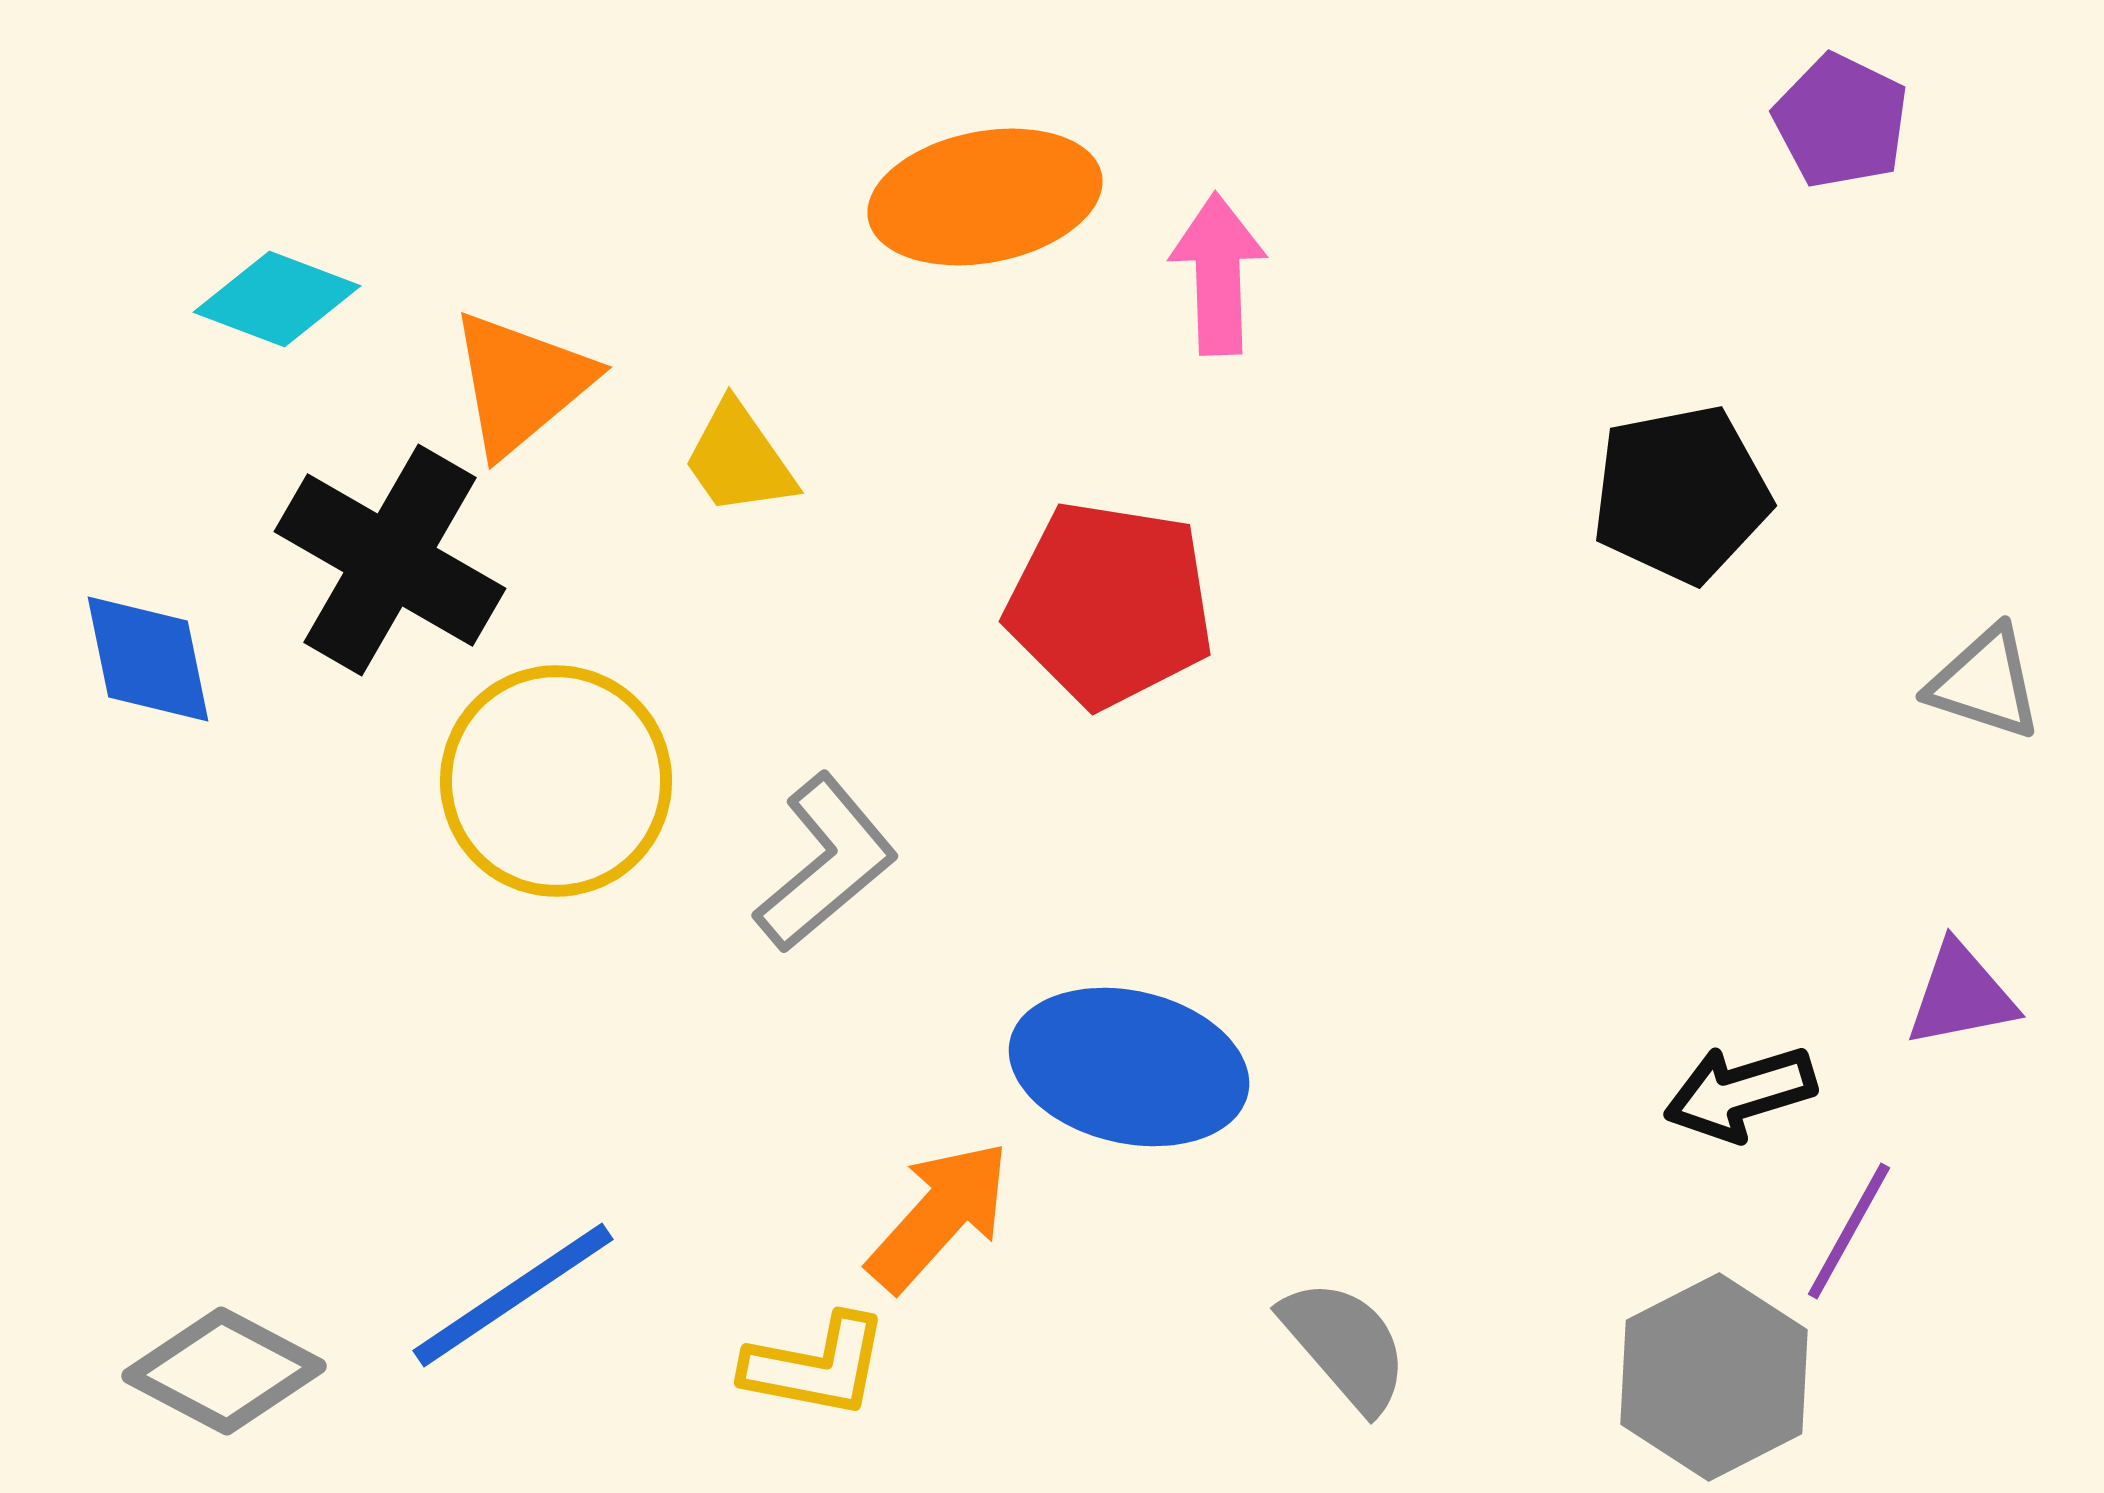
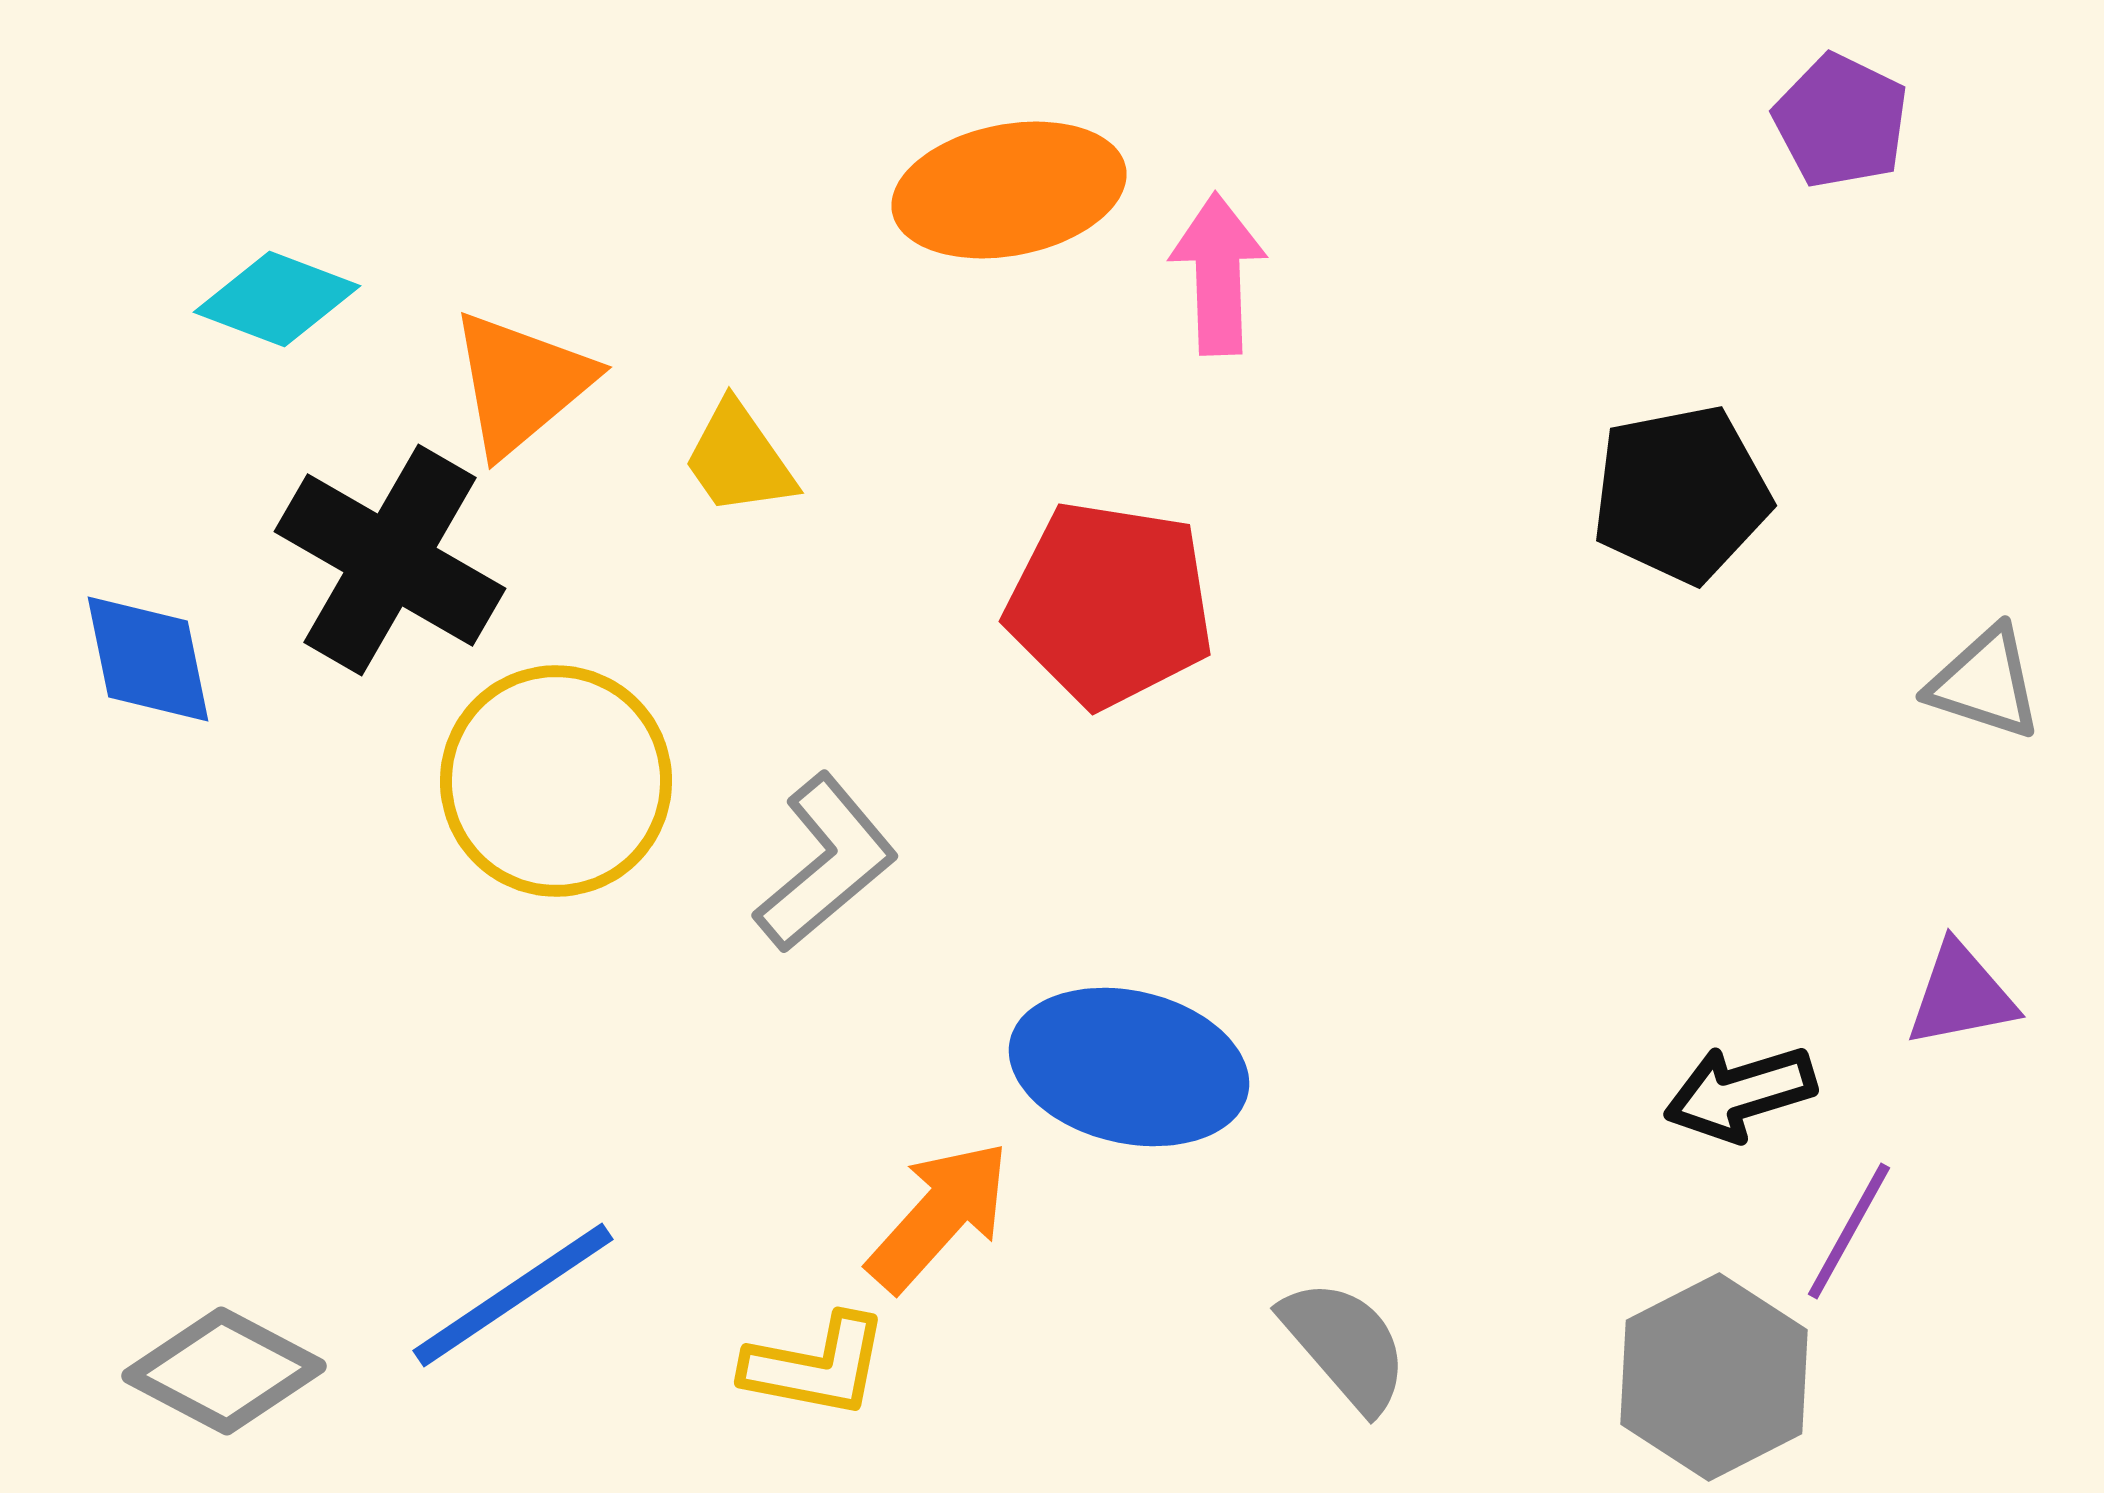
orange ellipse: moved 24 px right, 7 px up
